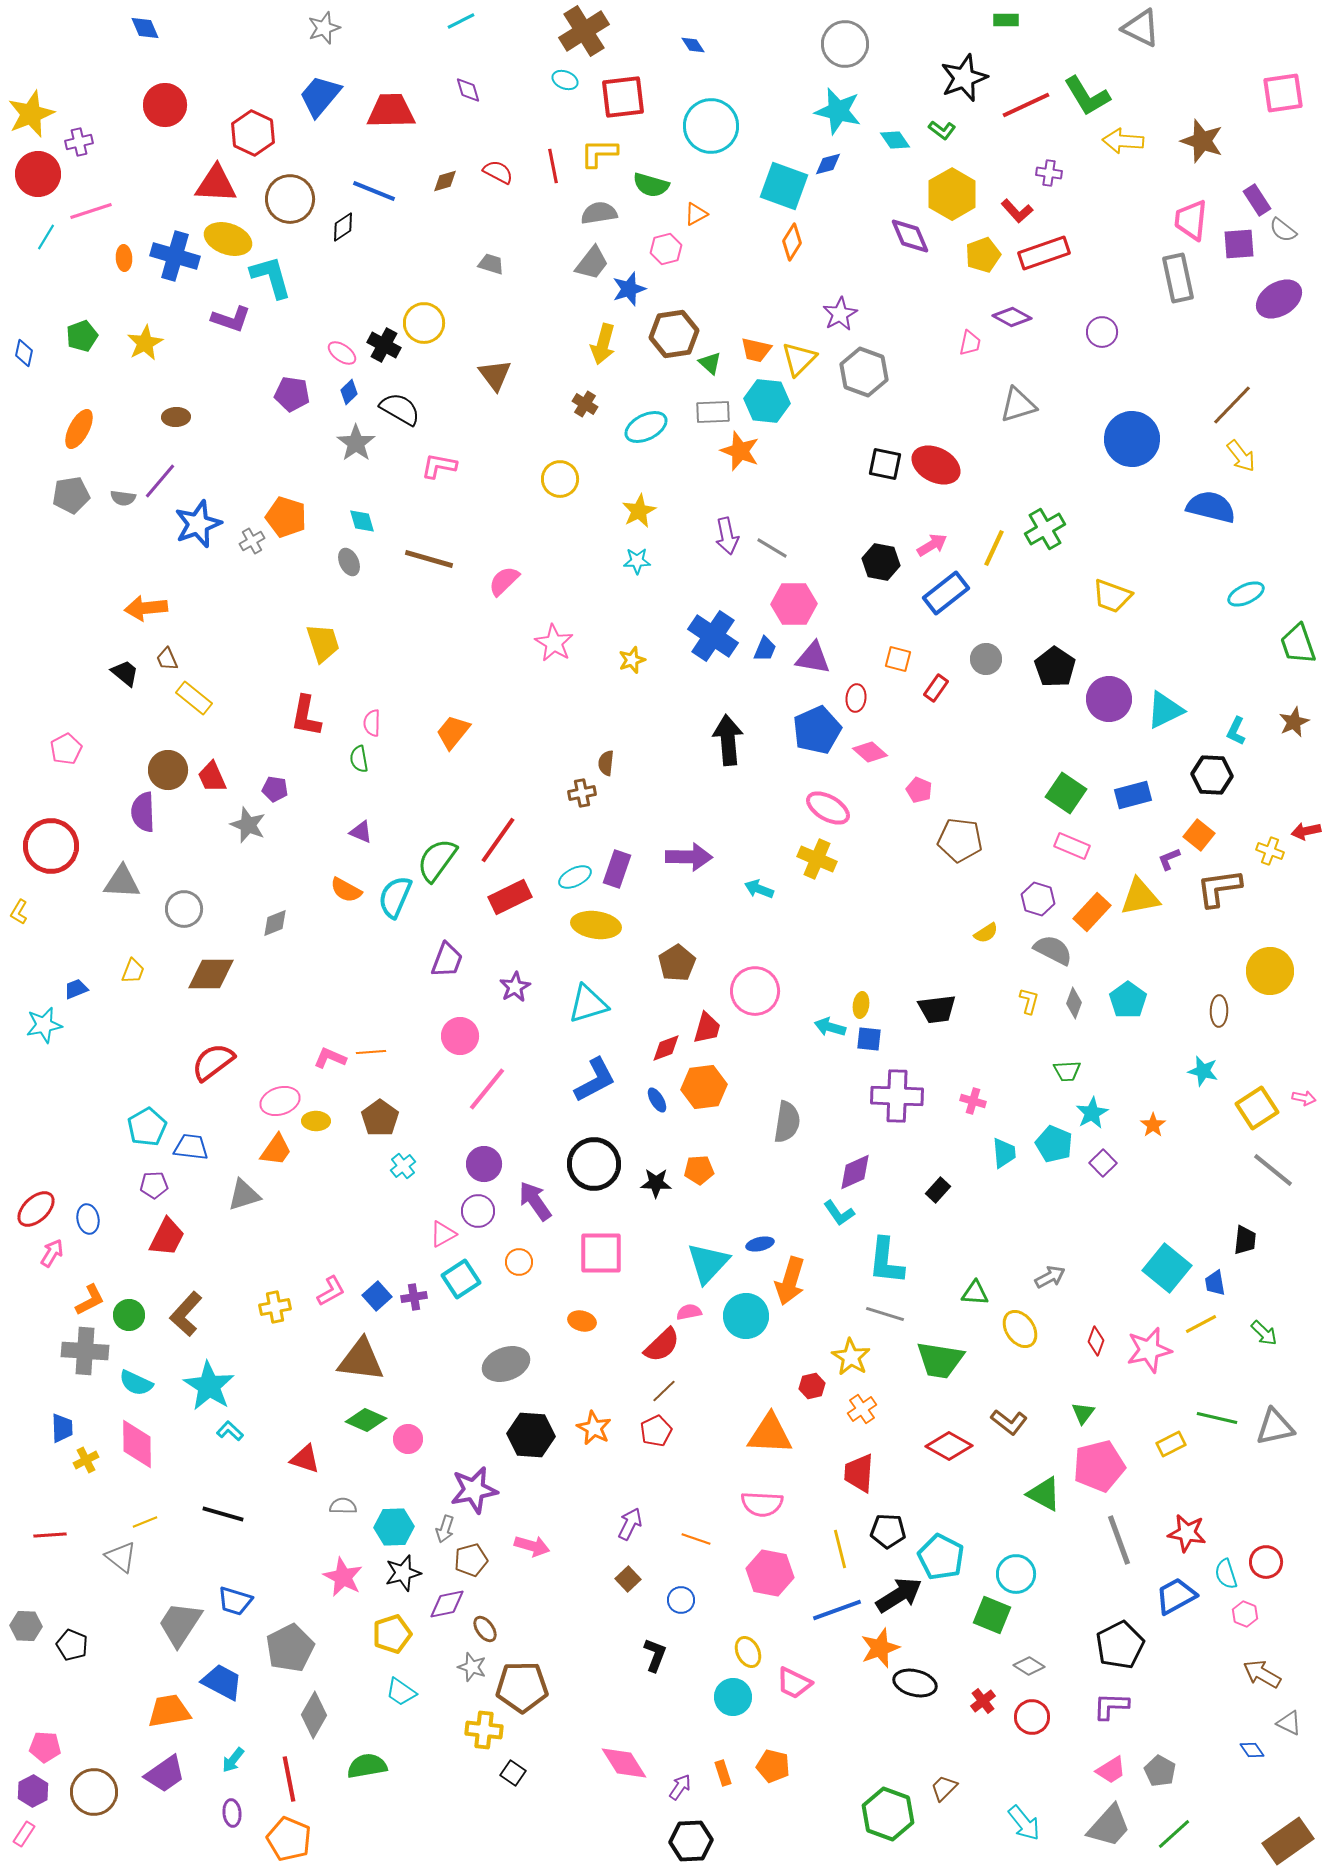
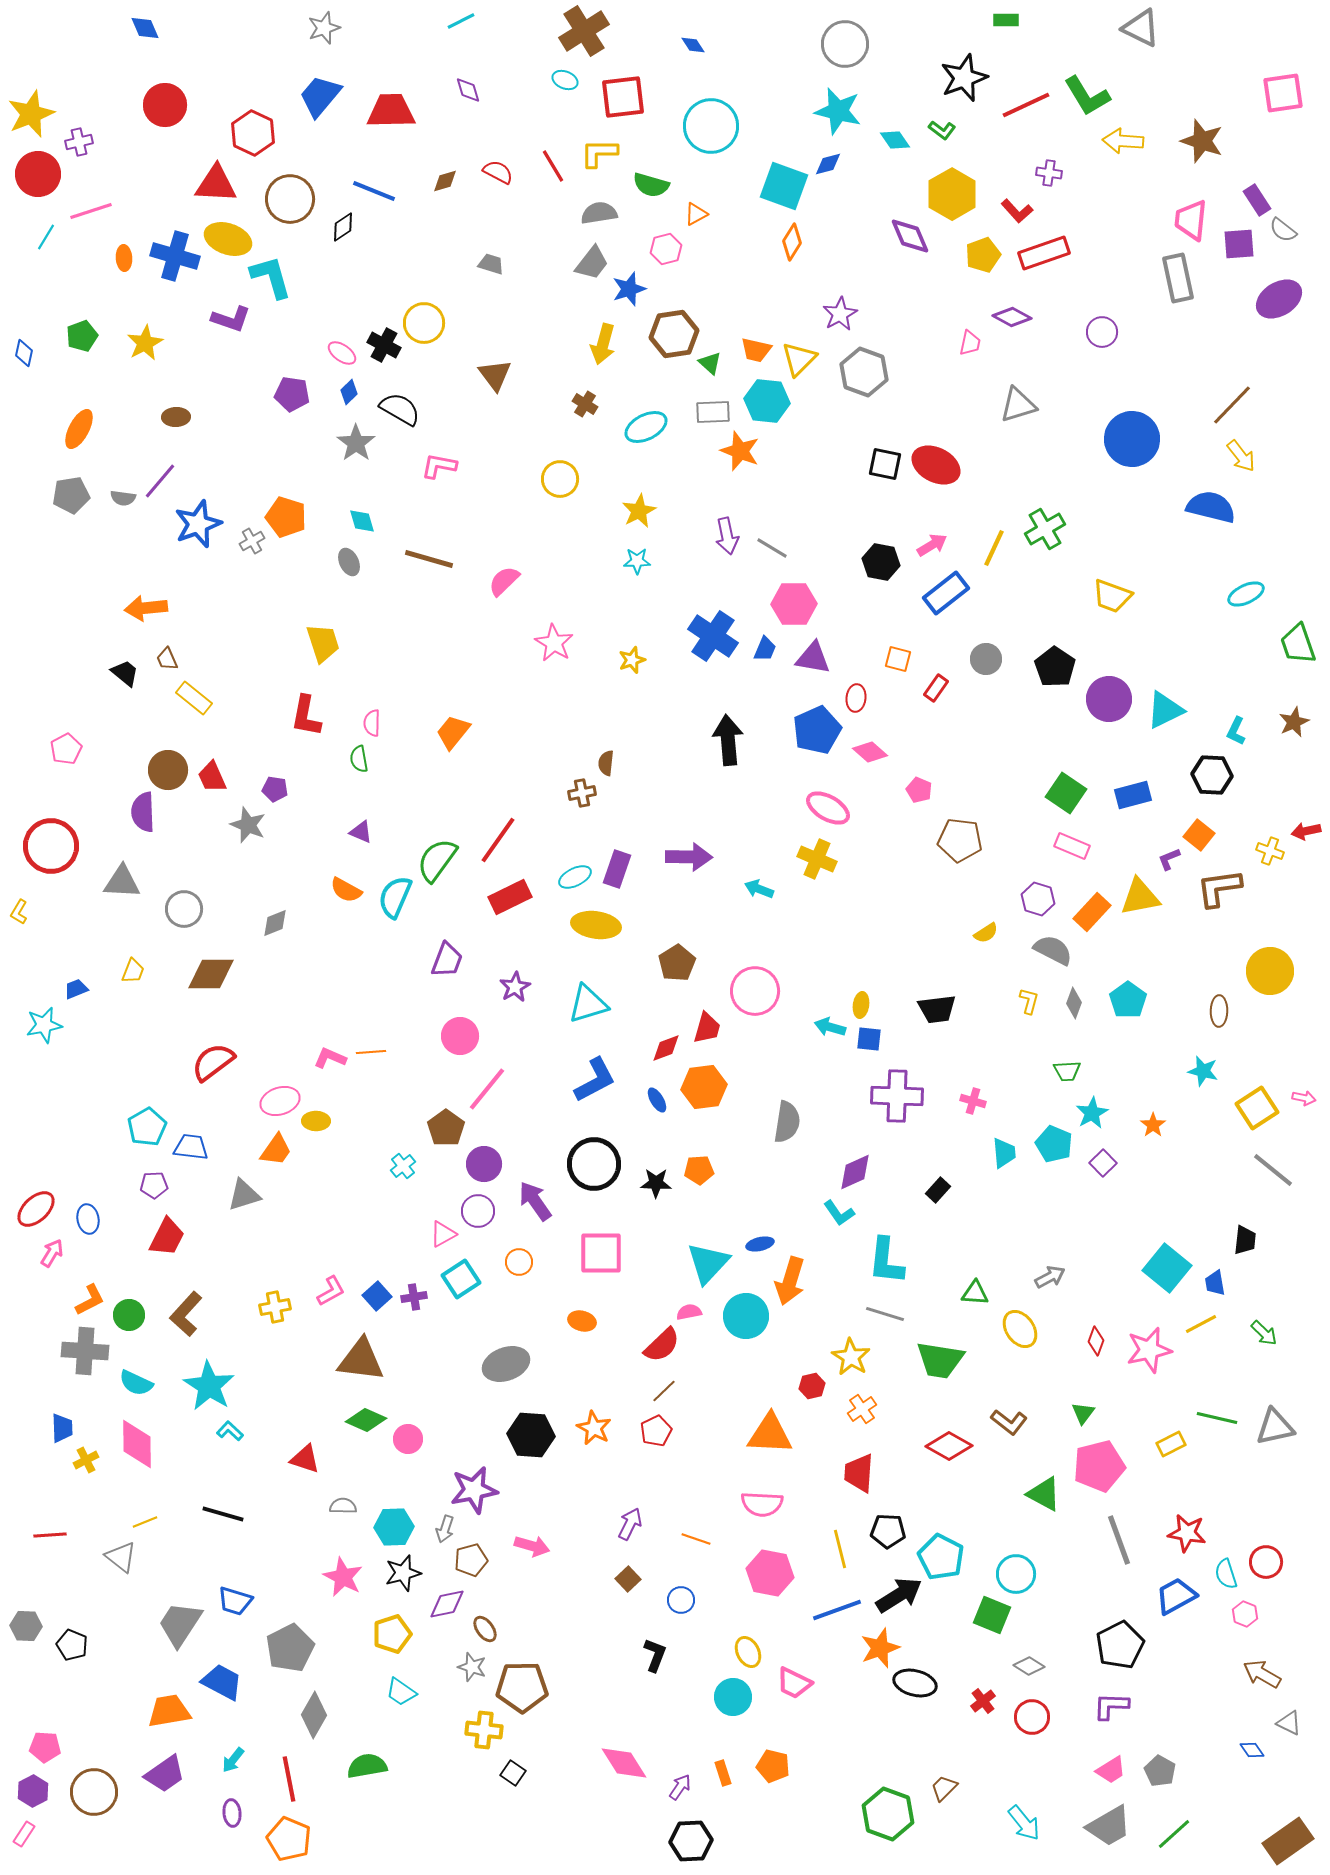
red line at (553, 166): rotated 20 degrees counterclockwise
brown pentagon at (380, 1118): moved 66 px right, 10 px down
gray trapezoid at (1109, 1826): rotated 18 degrees clockwise
